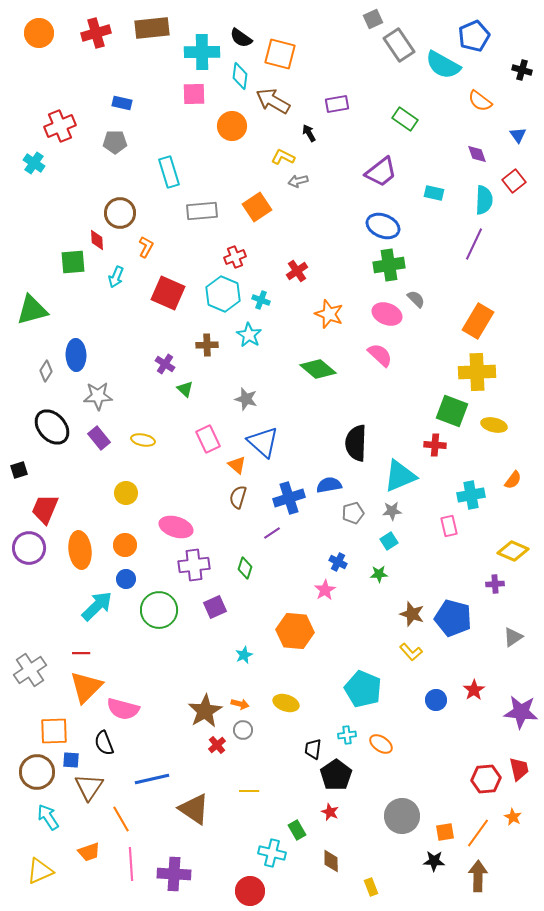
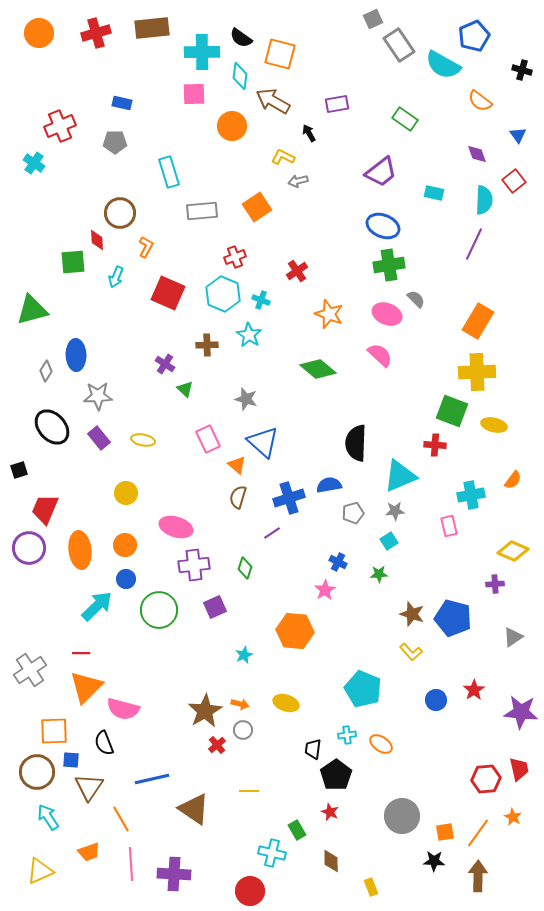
gray star at (392, 511): moved 3 px right
